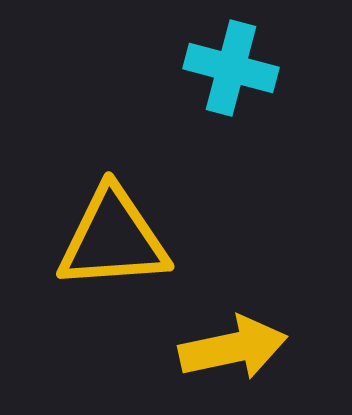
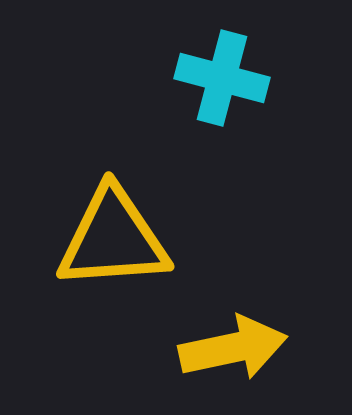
cyan cross: moved 9 px left, 10 px down
